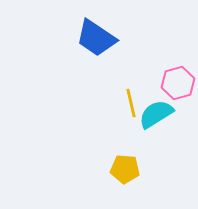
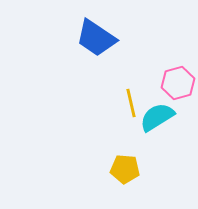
cyan semicircle: moved 1 px right, 3 px down
